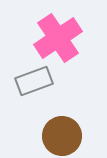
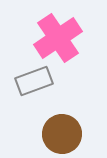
brown circle: moved 2 px up
